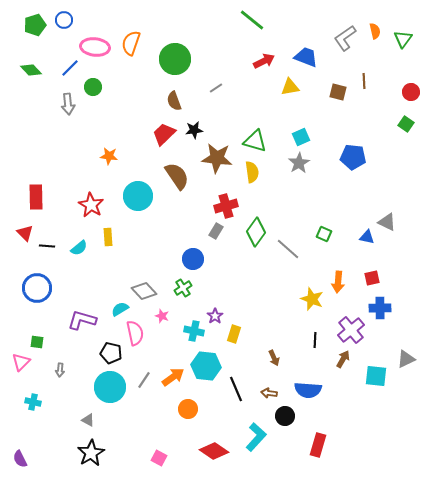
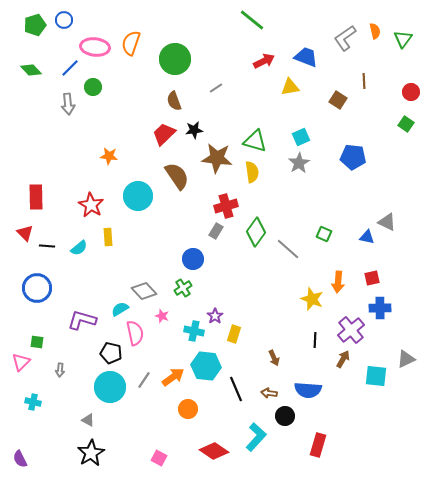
brown square at (338, 92): moved 8 px down; rotated 18 degrees clockwise
